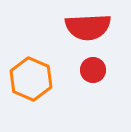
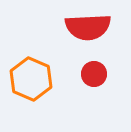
red circle: moved 1 px right, 4 px down
